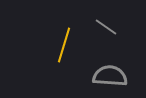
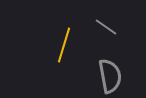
gray semicircle: rotated 76 degrees clockwise
